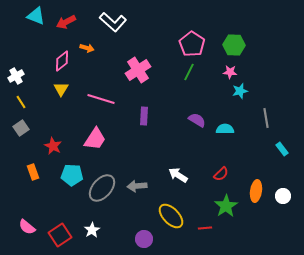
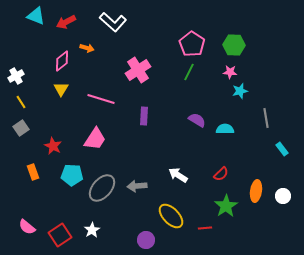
purple circle: moved 2 px right, 1 px down
